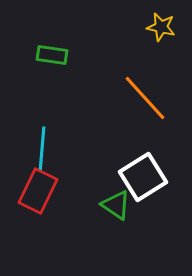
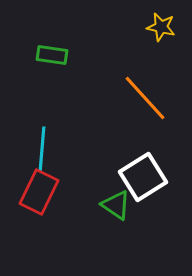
red rectangle: moved 1 px right, 1 px down
